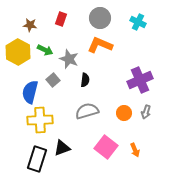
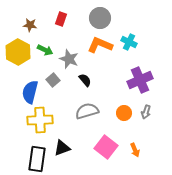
cyan cross: moved 9 px left, 20 px down
black semicircle: rotated 48 degrees counterclockwise
black rectangle: rotated 10 degrees counterclockwise
